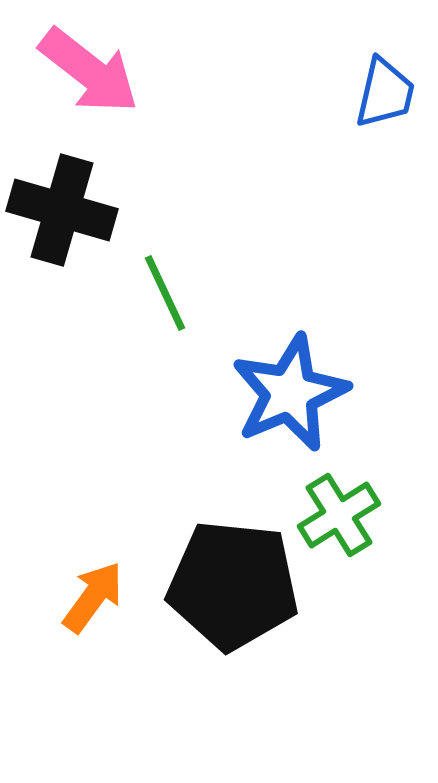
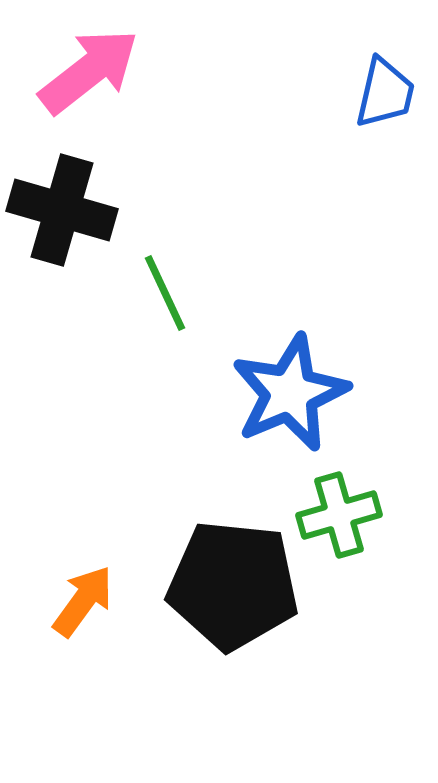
pink arrow: rotated 76 degrees counterclockwise
green cross: rotated 16 degrees clockwise
orange arrow: moved 10 px left, 4 px down
